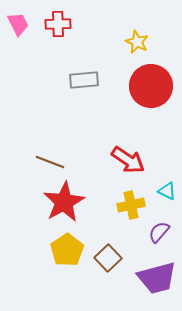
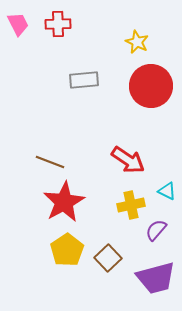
purple semicircle: moved 3 px left, 2 px up
purple trapezoid: moved 1 px left
